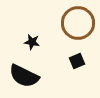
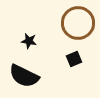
black star: moved 3 px left, 1 px up
black square: moved 3 px left, 2 px up
